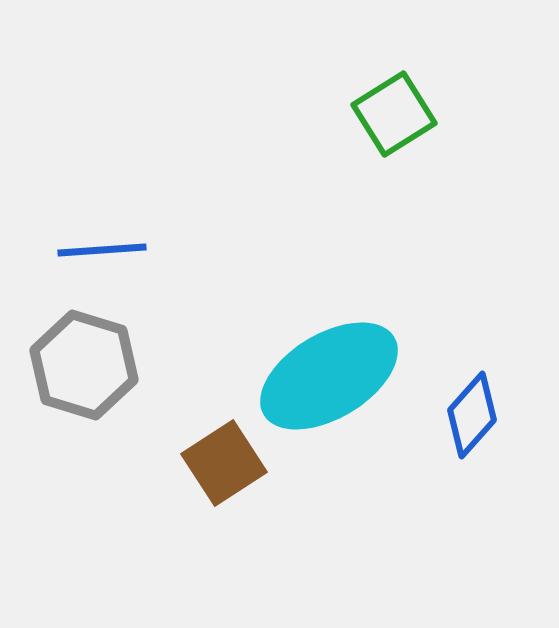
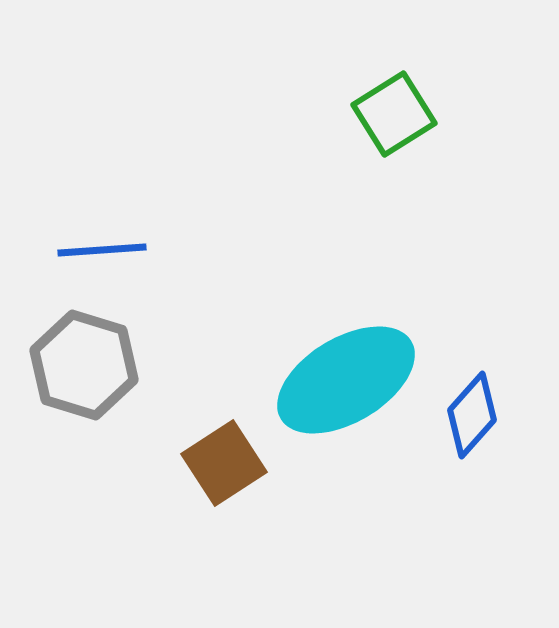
cyan ellipse: moved 17 px right, 4 px down
